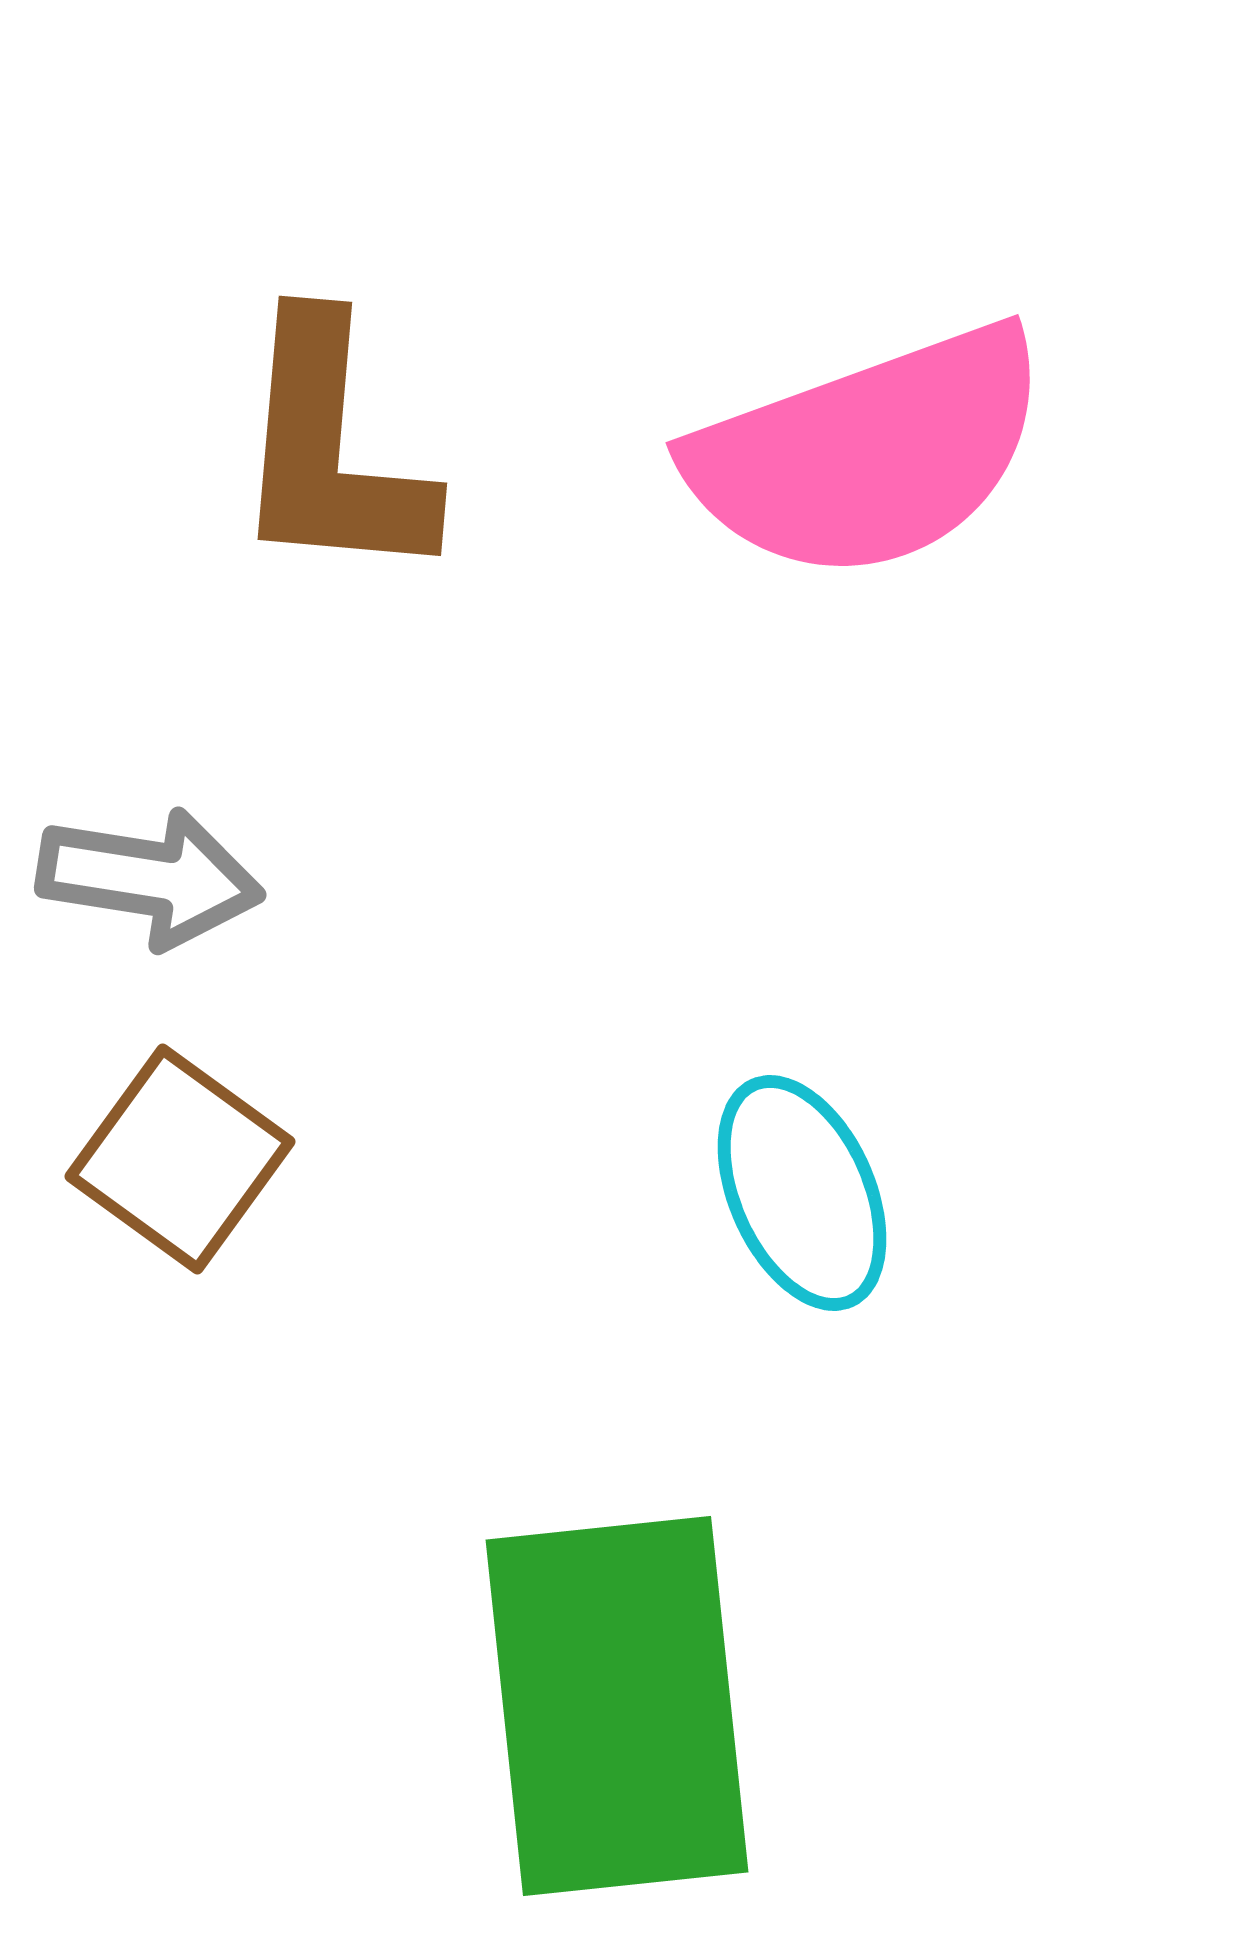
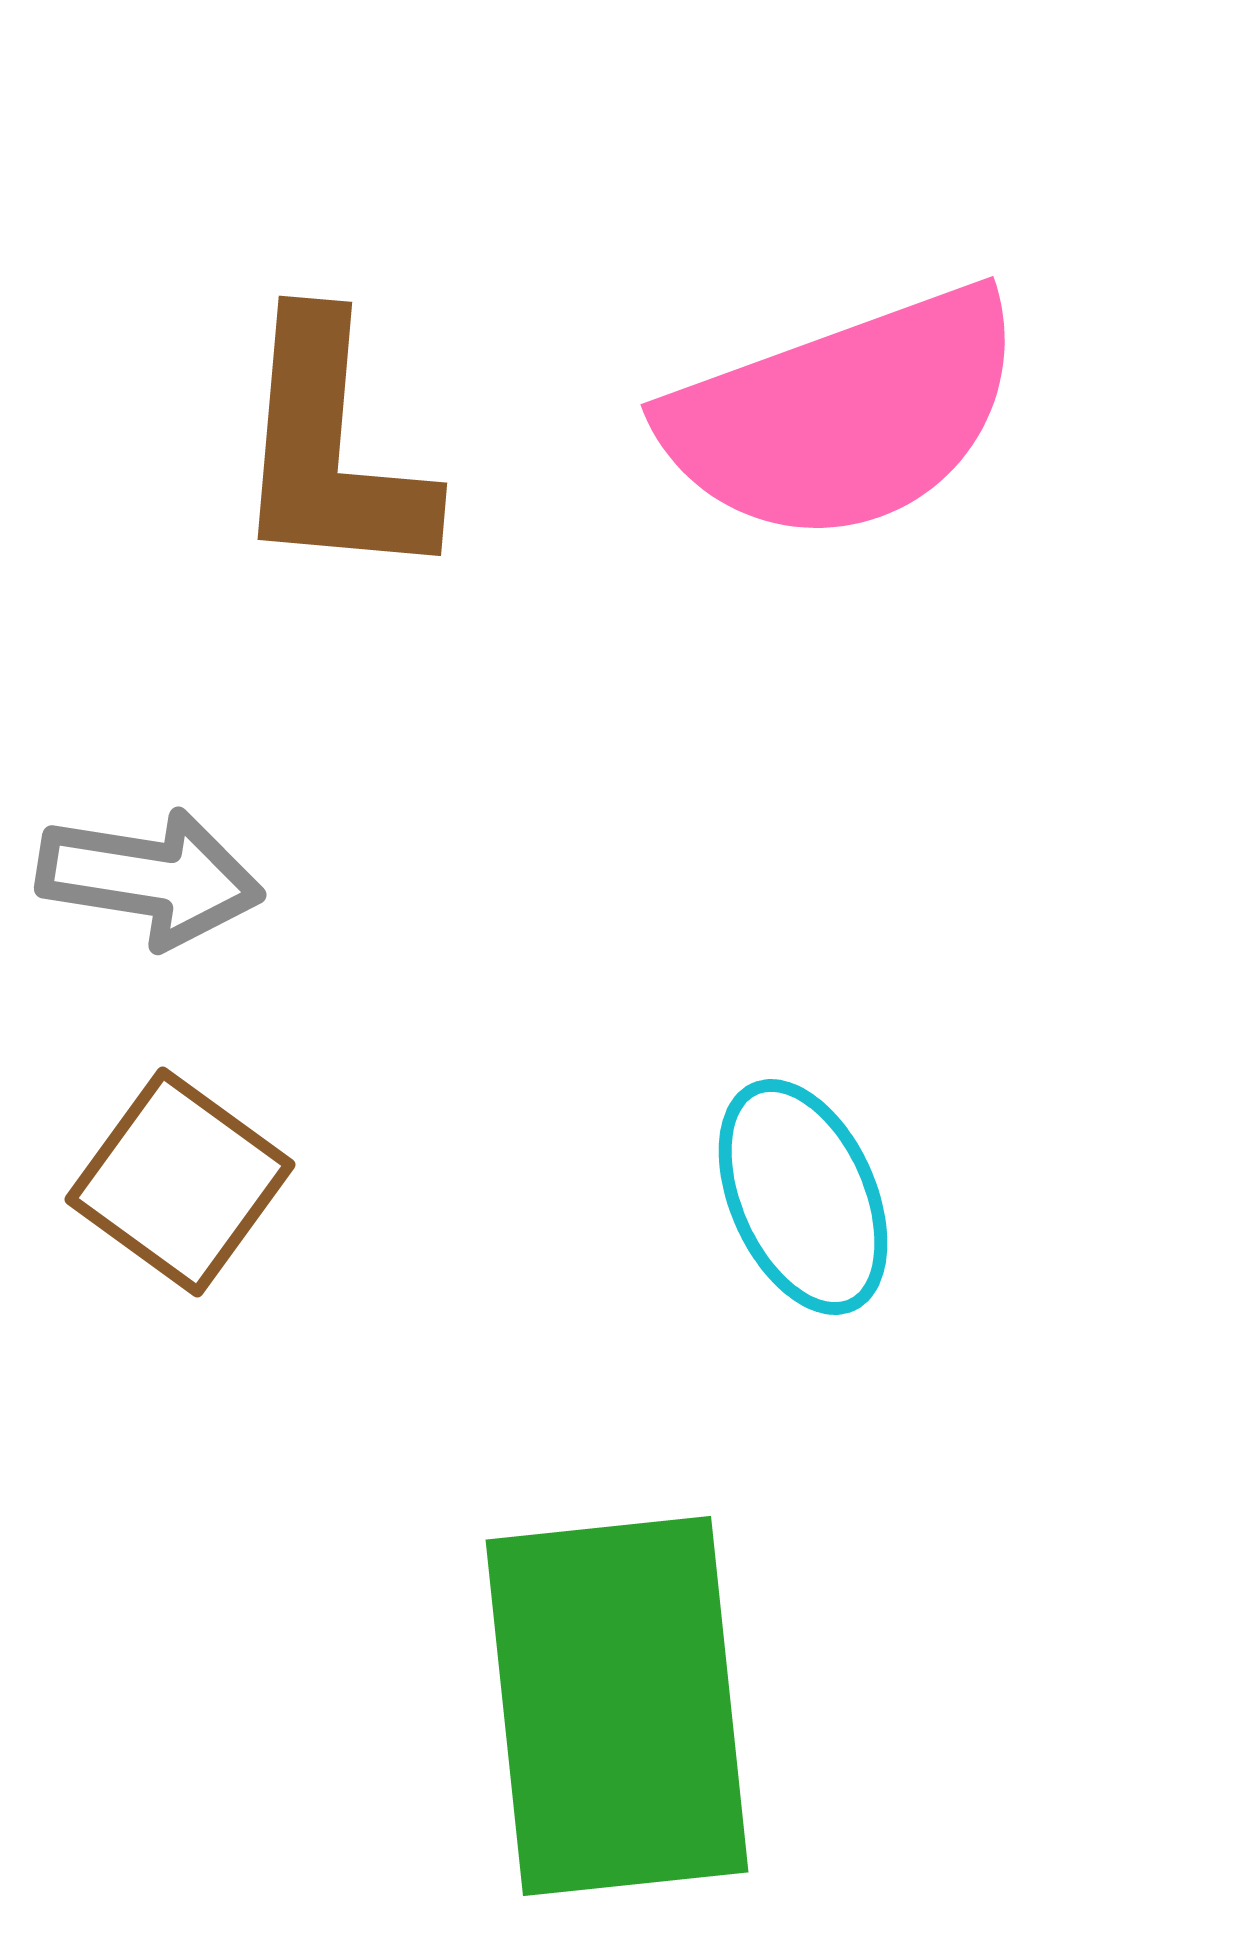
pink semicircle: moved 25 px left, 38 px up
brown square: moved 23 px down
cyan ellipse: moved 1 px right, 4 px down
